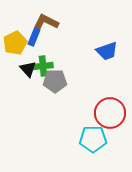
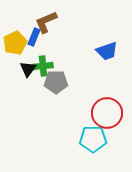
brown L-shape: rotated 50 degrees counterclockwise
black triangle: rotated 18 degrees clockwise
gray pentagon: moved 1 px right, 1 px down
red circle: moved 3 px left
